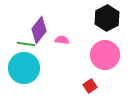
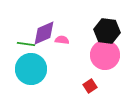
black hexagon: moved 13 px down; rotated 25 degrees counterclockwise
purple diamond: moved 5 px right, 3 px down; rotated 28 degrees clockwise
cyan circle: moved 7 px right, 1 px down
